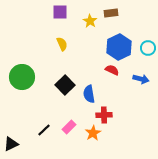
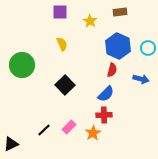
brown rectangle: moved 9 px right, 1 px up
blue hexagon: moved 1 px left, 1 px up; rotated 10 degrees counterclockwise
red semicircle: rotated 80 degrees clockwise
green circle: moved 12 px up
blue semicircle: moved 17 px right; rotated 126 degrees counterclockwise
